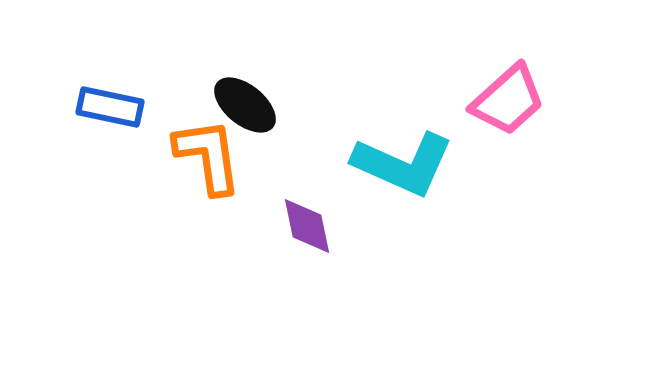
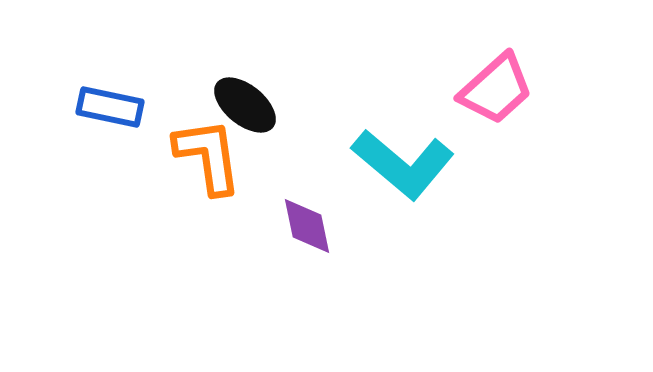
pink trapezoid: moved 12 px left, 11 px up
cyan L-shape: rotated 16 degrees clockwise
